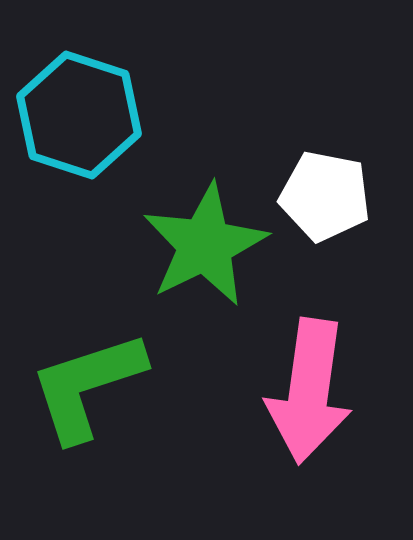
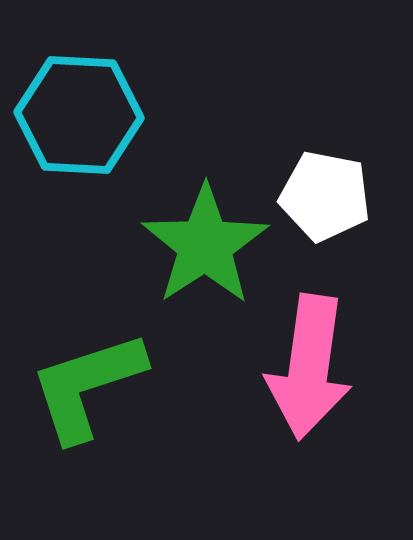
cyan hexagon: rotated 15 degrees counterclockwise
green star: rotated 7 degrees counterclockwise
pink arrow: moved 24 px up
